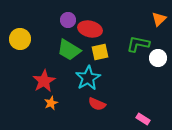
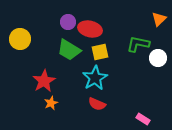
purple circle: moved 2 px down
cyan star: moved 7 px right
